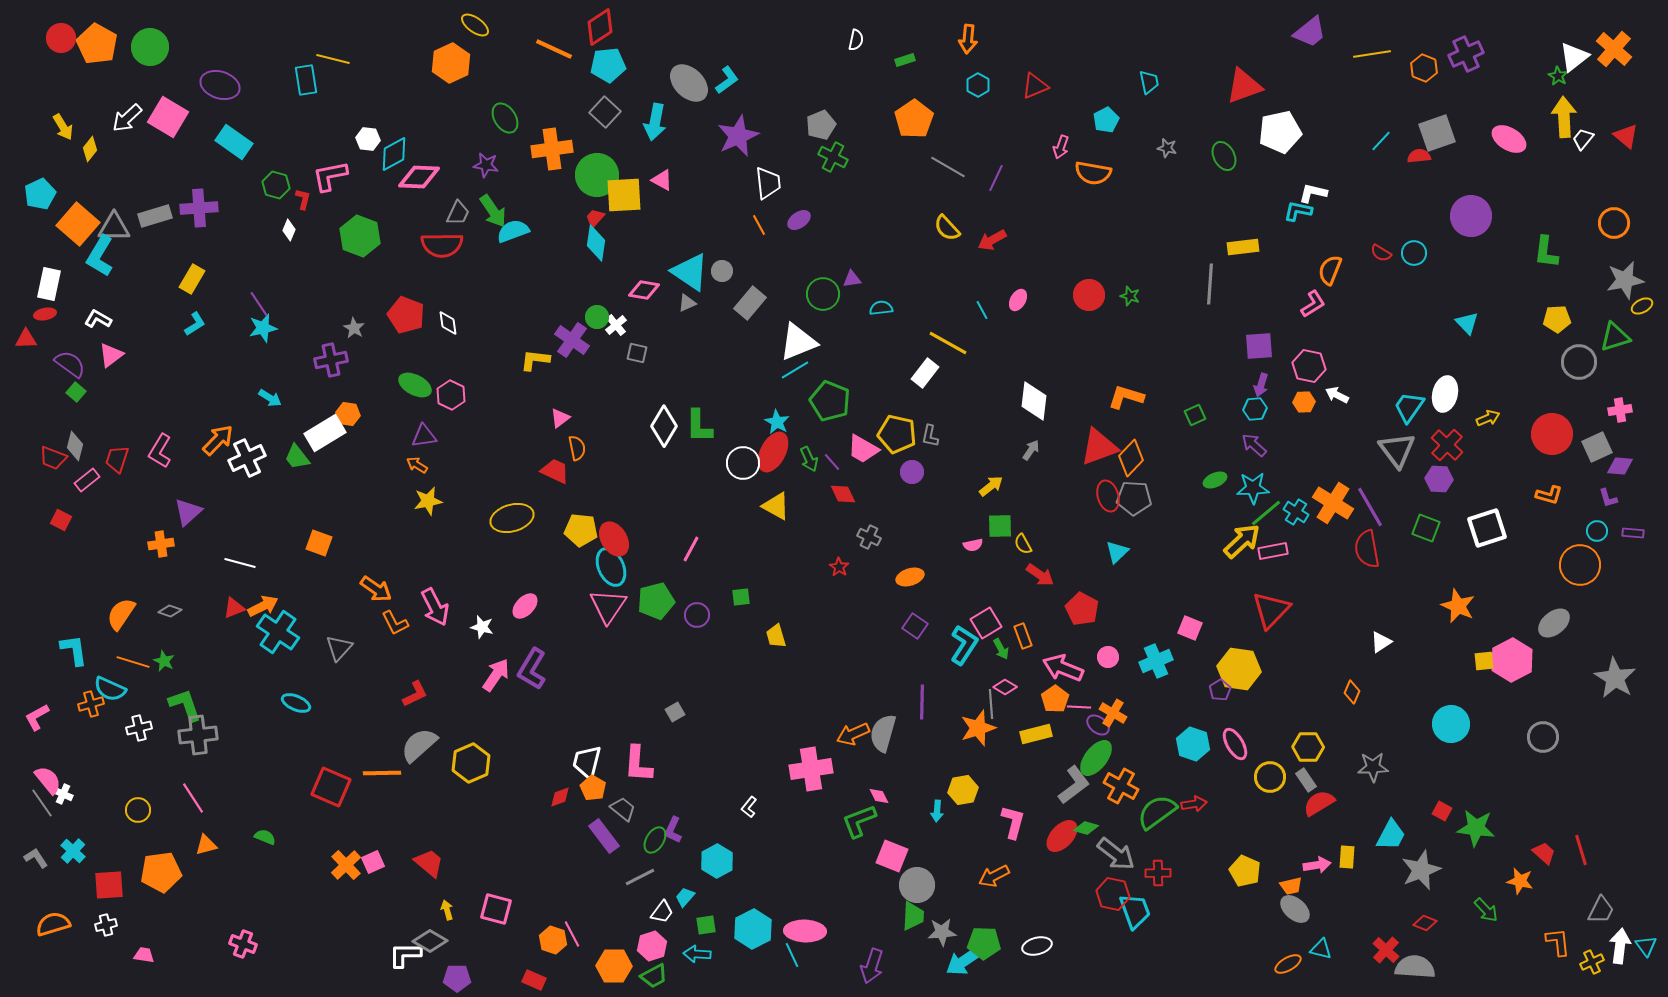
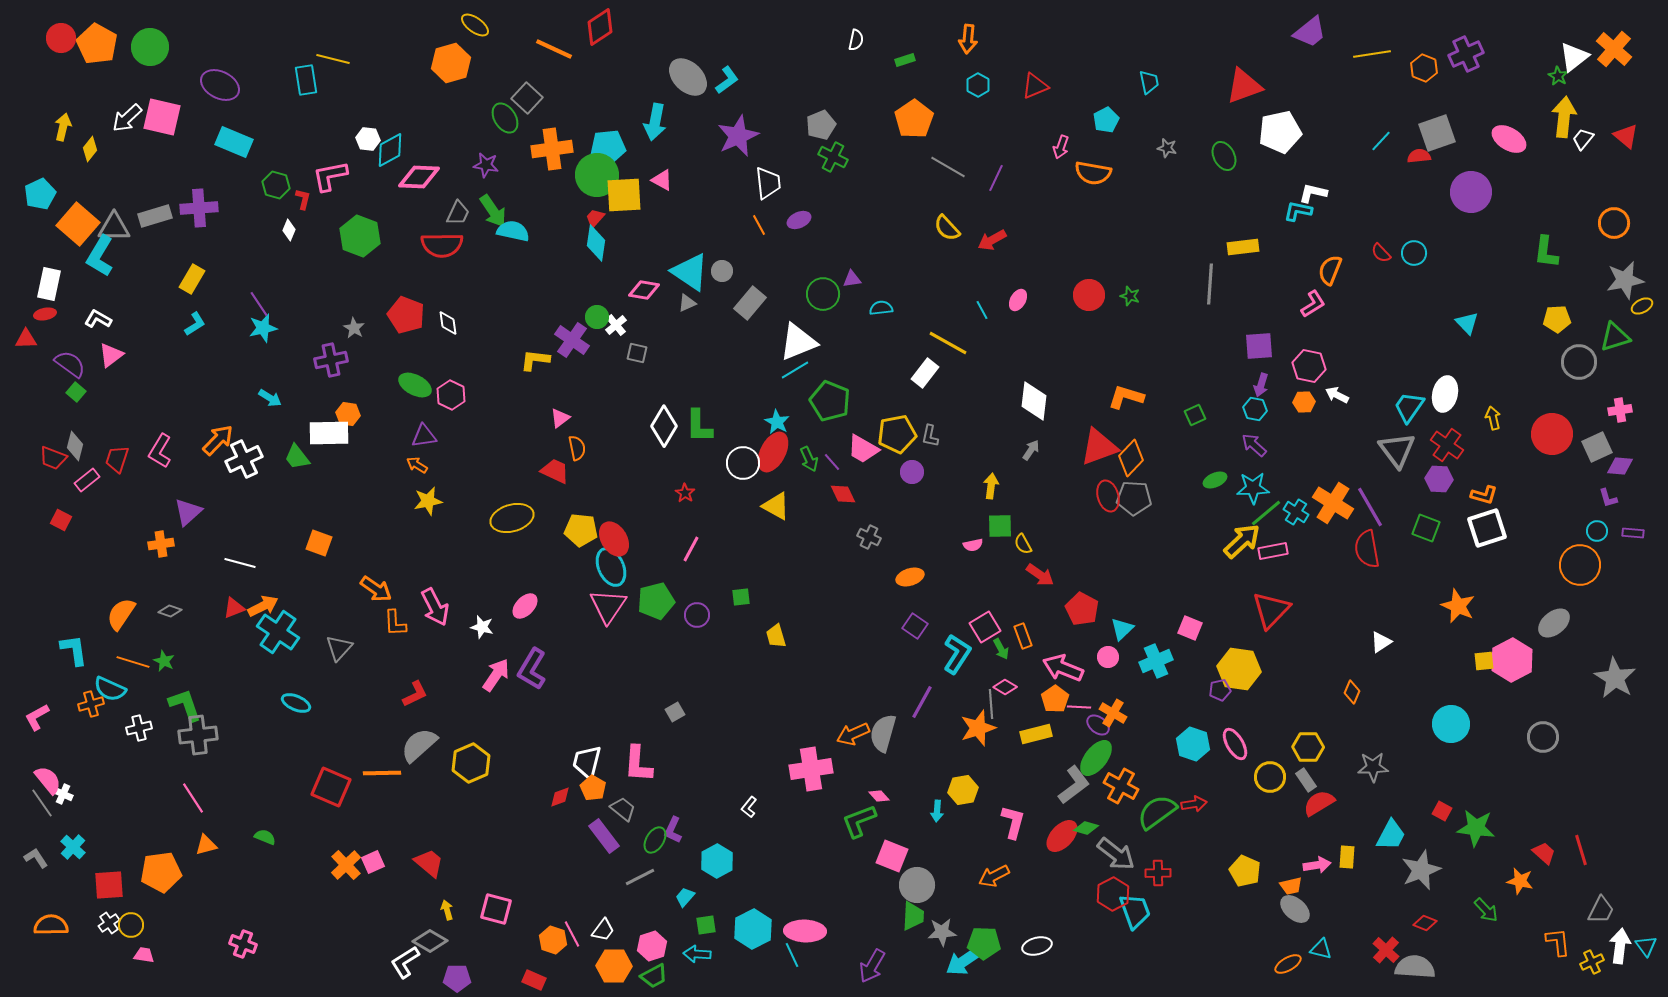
orange hexagon at (451, 63): rotated 9 degrees clockwise
cyan pentagon at (608, 65): moved 82 px down
gray ellipse at (689, 83): moved 1 px left, 6 px up
purple ellipse at (220, 85): rotated 9 degrees clockwise
gray square at (605, 112): moved 78 px left, 14 px up
pink square at (168, 117): moved 6 px left; rotated 18 degrees counterclockwise
yellow arrow at (1564, 117): rotated 9 degrees clockwise
yellow arrow at (63, 127): rotated 136 degrees counterclockwise
cyan rectangle at (234, 142): rotated 12 degrees counterclockwise
cyan diamond at (394, 154): moved 4 px left, 4 px up
purple circle at (1471, 216): moved 24 px up
purple ellipse at (799, 220): rotated 10 degrees clockwise
cyan semicircle at (513, 231): rotated 32 degrees clockwise
red semicircle at (1381, 253): rotated 15 degrees clockwise
cyan hexagon at (1255, 409): rotated 15 degrees clockwise
yellow arrow at (1488, 418): moved 5 px right; rotated 80 degrees counterclockwise
white rectangle at (325, 433): moved 4 px right; rotated 30 degrees clockwise
yellow pentagon at (897, 434): rotated 24 degrees counterclockwise
red cross at (1447, 445): rotated 8 degrees counterclockwise
white cross at (247, 458): moved 3 px left, 1 px down
yellow arrow at (991, 486): rotated 45 degrees counterclockwise
orange L-shape at (1549, 495): moved 65 px left
cyan triangle at (1117, 552): moved 5 px right, 77 px down
red star at (839, 567): moved 154 px left, 74 px up
orange L-shape at (395, 623): rotated 24 degrees clockwise
pink square at (986, 623): moved 1 px left, 4 px down
cyan L-shape at (964, 645): moved 7 px left, 9 px down
purple pentagon at (1220, 690): rotated 20 degrees clockwise
purple line at (922, 702): rotated 28 degrees clockwise
pink diamond at (879, 796): rotated 15 degrees counterclockwise
yellow circle at (138, 810): moved 7 px left, 115 px down
cyan cross at (73, 851): moved 4 px up
red hexagon at (1113, 894): rotated 20 degrees clockwise
white trapezoid at (662, 912): moved 59 px left, 18 px down
orange semicircle at (53, 924): moved 2 px left, 1 px down; rotated 16 degrees clockwise
white cross at (106, 925): moved 3 px right, 2 px up; rotated 20 degrees counterclockwise
white L-shape at (405, 955): moved 7 px down; rotated 32 degrees counterclockwise
purple arrow at (872, 966): rotated 12 degrees clockwise
